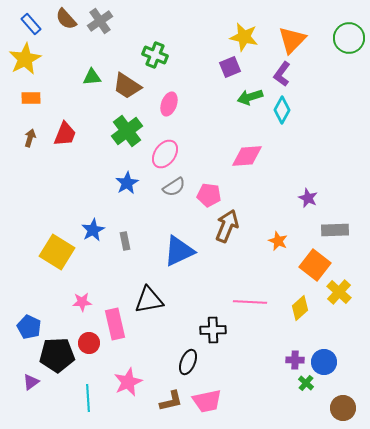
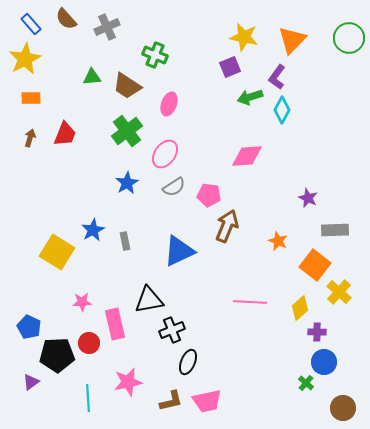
gray cross at (100, 21): moved 7 px right, 6 px down; rotated 10 degrees clockwise
purple L-shape at (282, 74): moved 5 px left, 3 px down
black cross at (213, 330): moved 41 px left; rotated 20 degrees counterclockwise
purple cross at (295, 360): moved 22 px right, 28 px up
pink star at (128, 382): rotated 12 degrees clockwise
